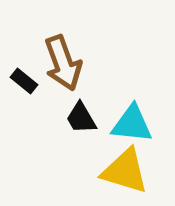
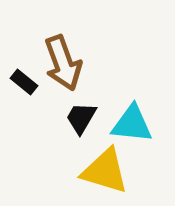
black rectangle: moved 1 px down
black trapezoid: rotated 60 degrees clockwise
yellow triangle: moved 20 px left
